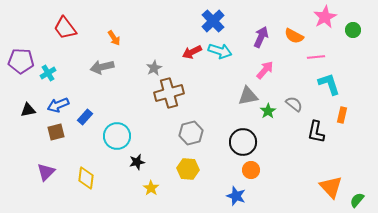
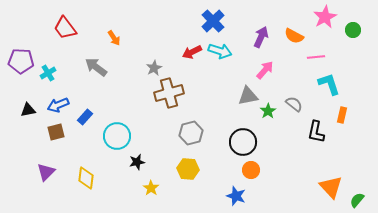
gray arrow: moved 6 px left; rotated 50 degrees clockwise
